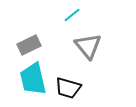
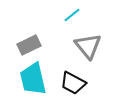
black trapezoid: moved 5 px right, 5 px up; rotated 12 degrees clockwise
